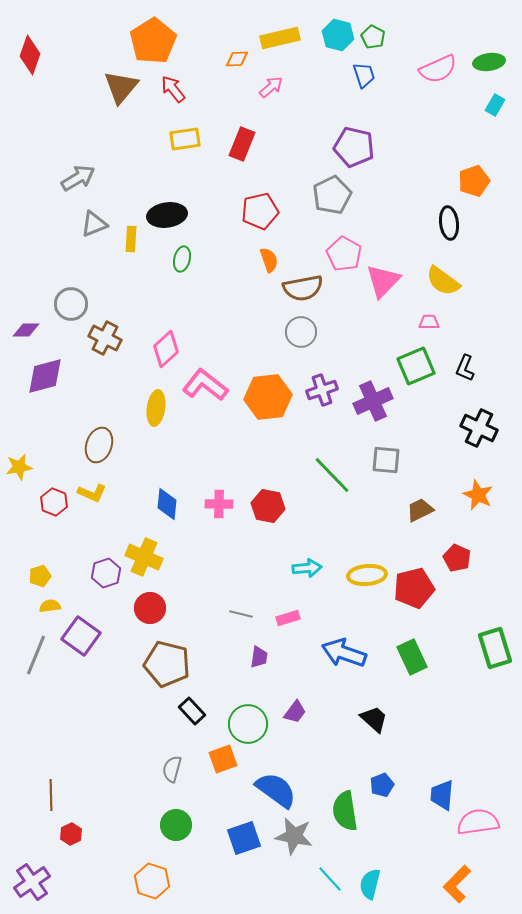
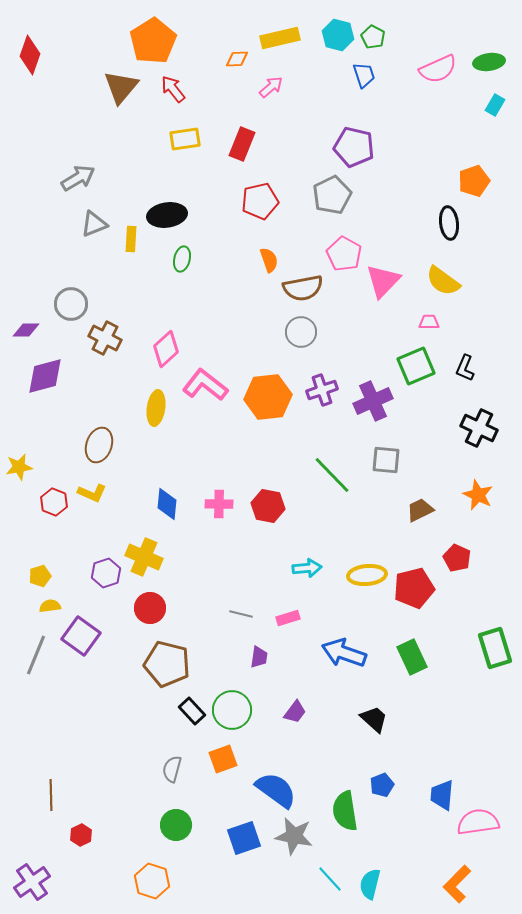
red pentagon at (260, 211): moved 10 px up
green circle at (248, 724): moved 16 px left, 14 px up
red hexagon at (71, 834): moved 10 px right, 1 px down
